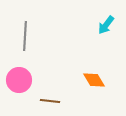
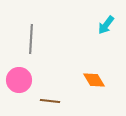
gray line: moved 6 px right, 3 px down
